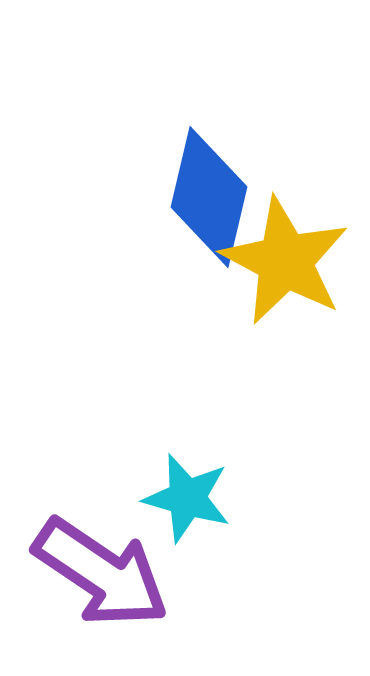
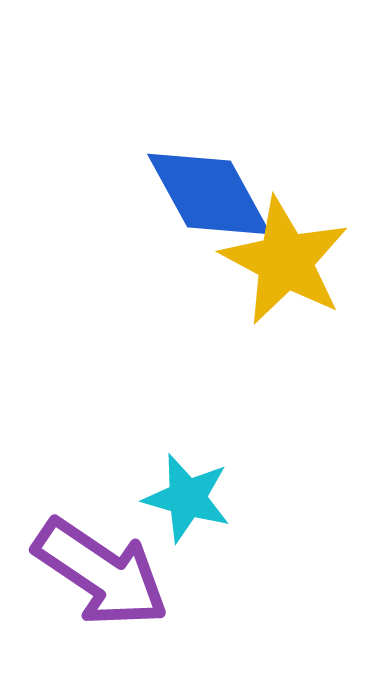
blue diamond: moved 3 px up; rotated 42 degrees counterclockwise
